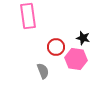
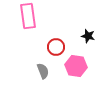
black star: moved 5 px right, 2 px up
pink hexagon: moved 7 px down
